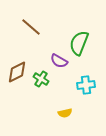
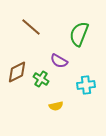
green semicircle: moved 9 px up
yellow semicircle: moved 9 px left, 7 px up
